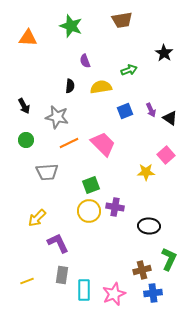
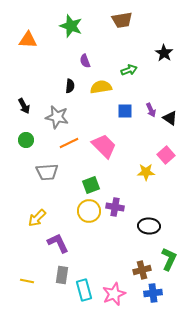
orange triangle: moved 2 px down
blue square: rotated 21 degrees clockwise
pink trapezoid: moved 1 px right, 2 px down
yellow line: rotated 32 degrees clockwise
cyan rectangle: rotated 15 degrees counterclockwise
